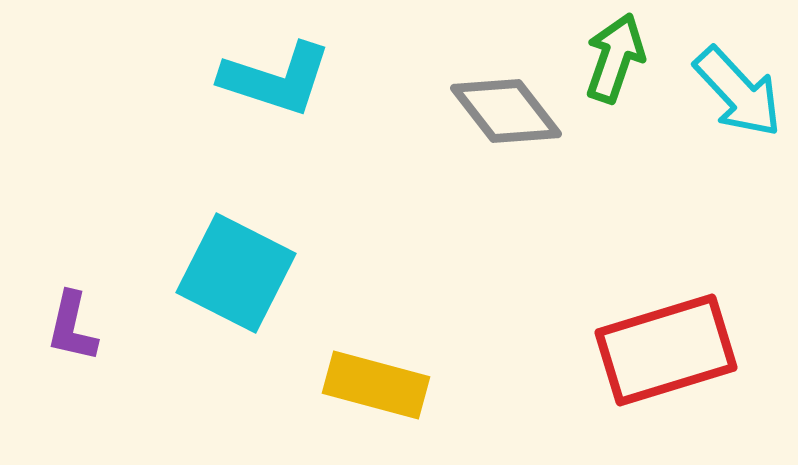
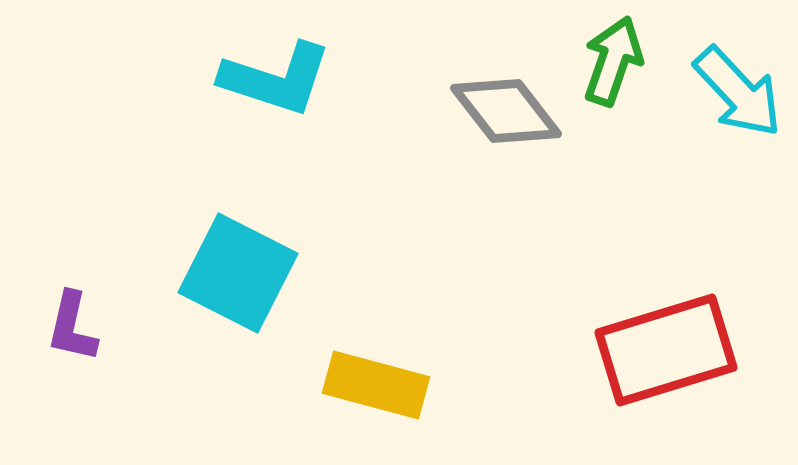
green arrow: moved 2 px left, 3 px down
cyan square: moved 2 px right
